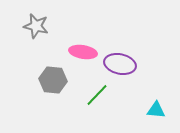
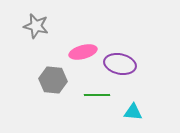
pink ellipse: rotated 24 degrees counterclockwise
green line: rotated 45 degrees clockwise
cyan triangle: moved 23 px left, 2 px down
